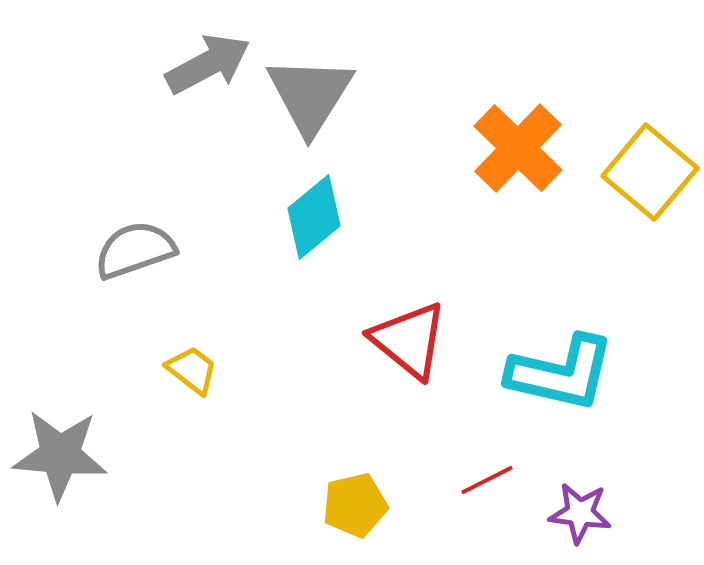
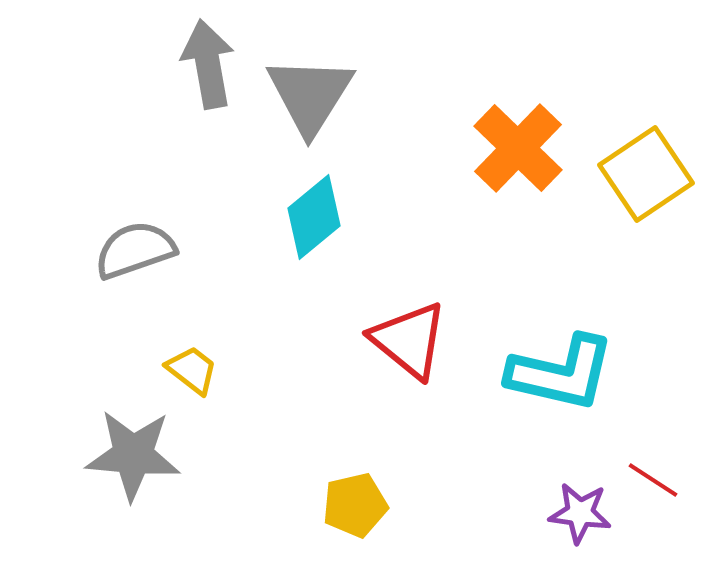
gray arrow: rotated 72 degrees counterclockwise
yellow square: moved 4 px left, 2 px down; rotated 16 degrees clockwise
gray star: moved 73 px right
red line: moved 166 px right; rotated 60 degrees clockwise
